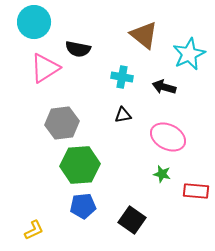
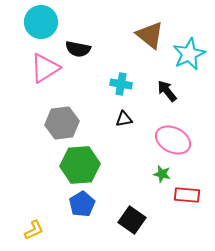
cyan circle: moved 7 px right
brown triangle: moved 6 px right
cyan cross: moved 1 px left, 7 px down
black arrow: moved 3 px right, 4 px down; rotated 35 degrees clockwise
black triangle: moved 1 px right, 4 px down
pink ellipse: moved 5 px right, 3 px down
red rectangle: moved 9 px left, 4 px down
blue pentagon: moved 1 px left, 2 px up; rotated 25 degrees counterclockwise
